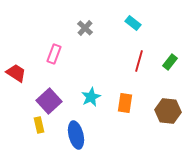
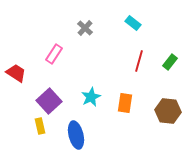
pink rectangle: rotated 12 degrees clockwise
yellow rectangle: moved 1 px right, 1 px down
